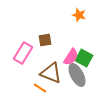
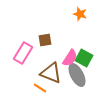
orange star: moved 1 px right, 1 px up
pink semicircle: moved 1 px left, 1 px down
